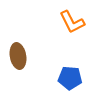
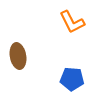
blue pentagon: moved 2 px right, 1 px down
